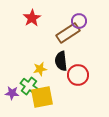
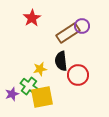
purple circle: moved 3 px right, 5 px down
purple star: moved 1 px down; rotated 24 degrees counterclockwise
